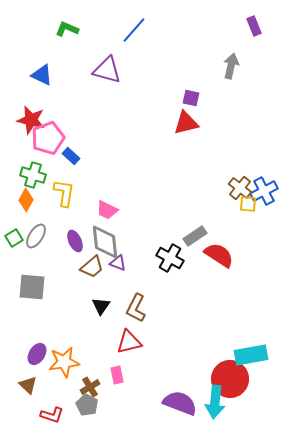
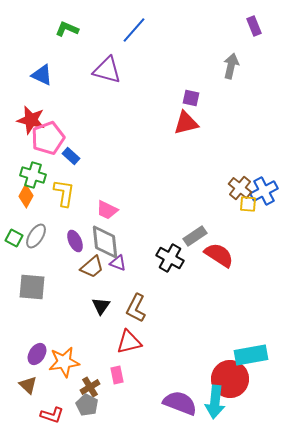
orange diamond at (26, 200): moved 4 px up
green square at (14, 238): rotated 30 degrees counterclockwise
